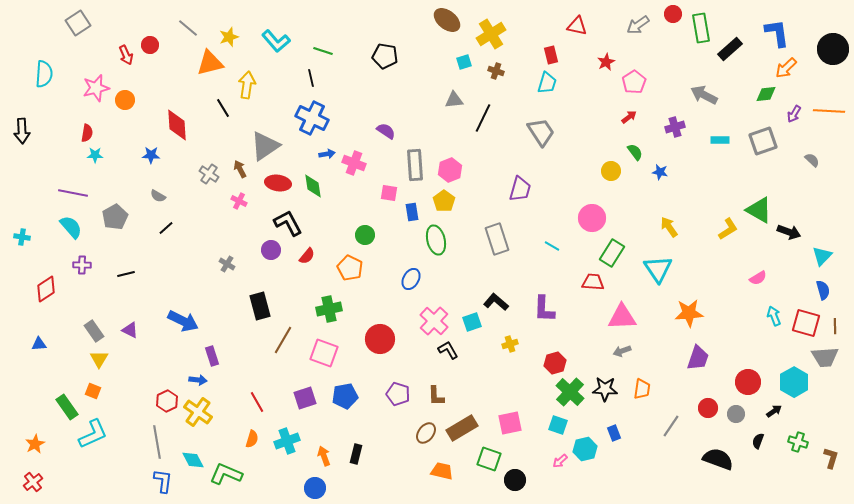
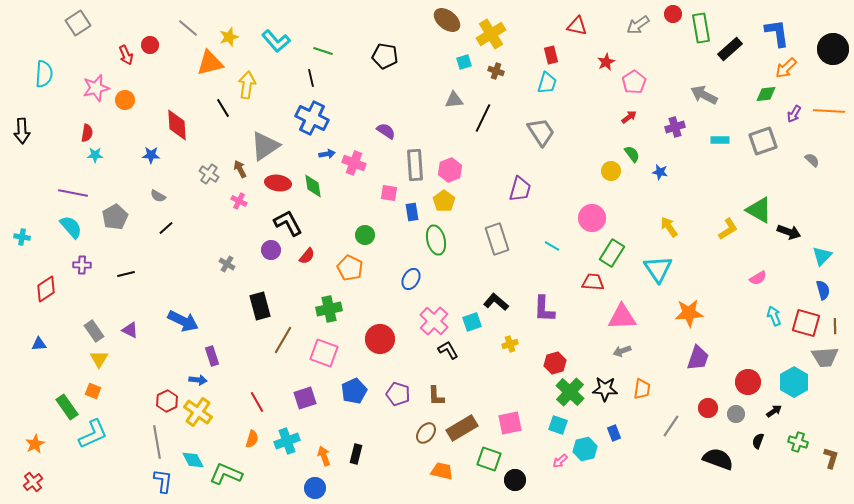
green semicircle at (635, 152): moved 3 px left, 2 px down
blue pentagon at (345, 396): moved 9 px right, 5 px up; rotated 15 degrees counterclockwise
